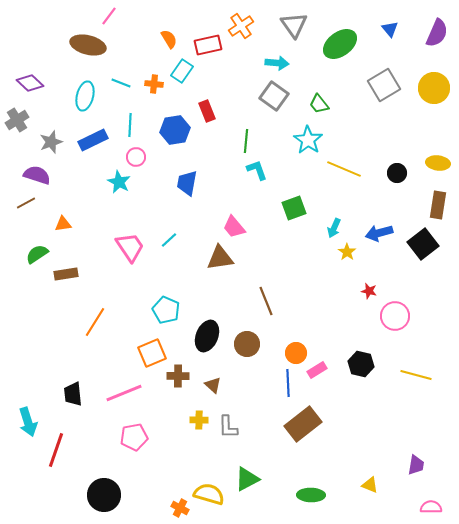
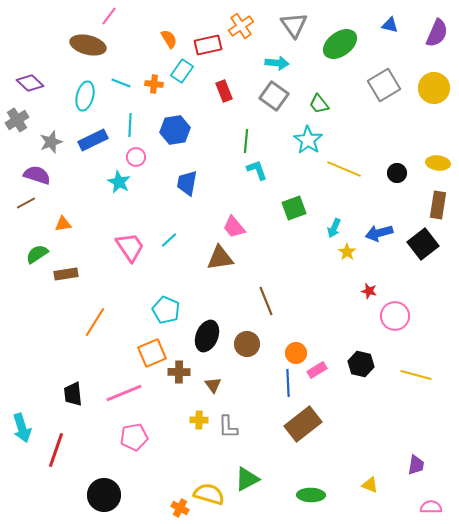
blue triangle at (390, 29): moved 4 px up; rotated 36 degrees counterclockwise
red rectangle at (207, 111): moved 17 px right, 20 px up
brown cross at (178, 376): moved 1 px right, 4 px up
brown triangle at (213, 385): rotated 12 degrees clockwise
cyan arrow at (28, 422): moved 6 px left, 6 px down
